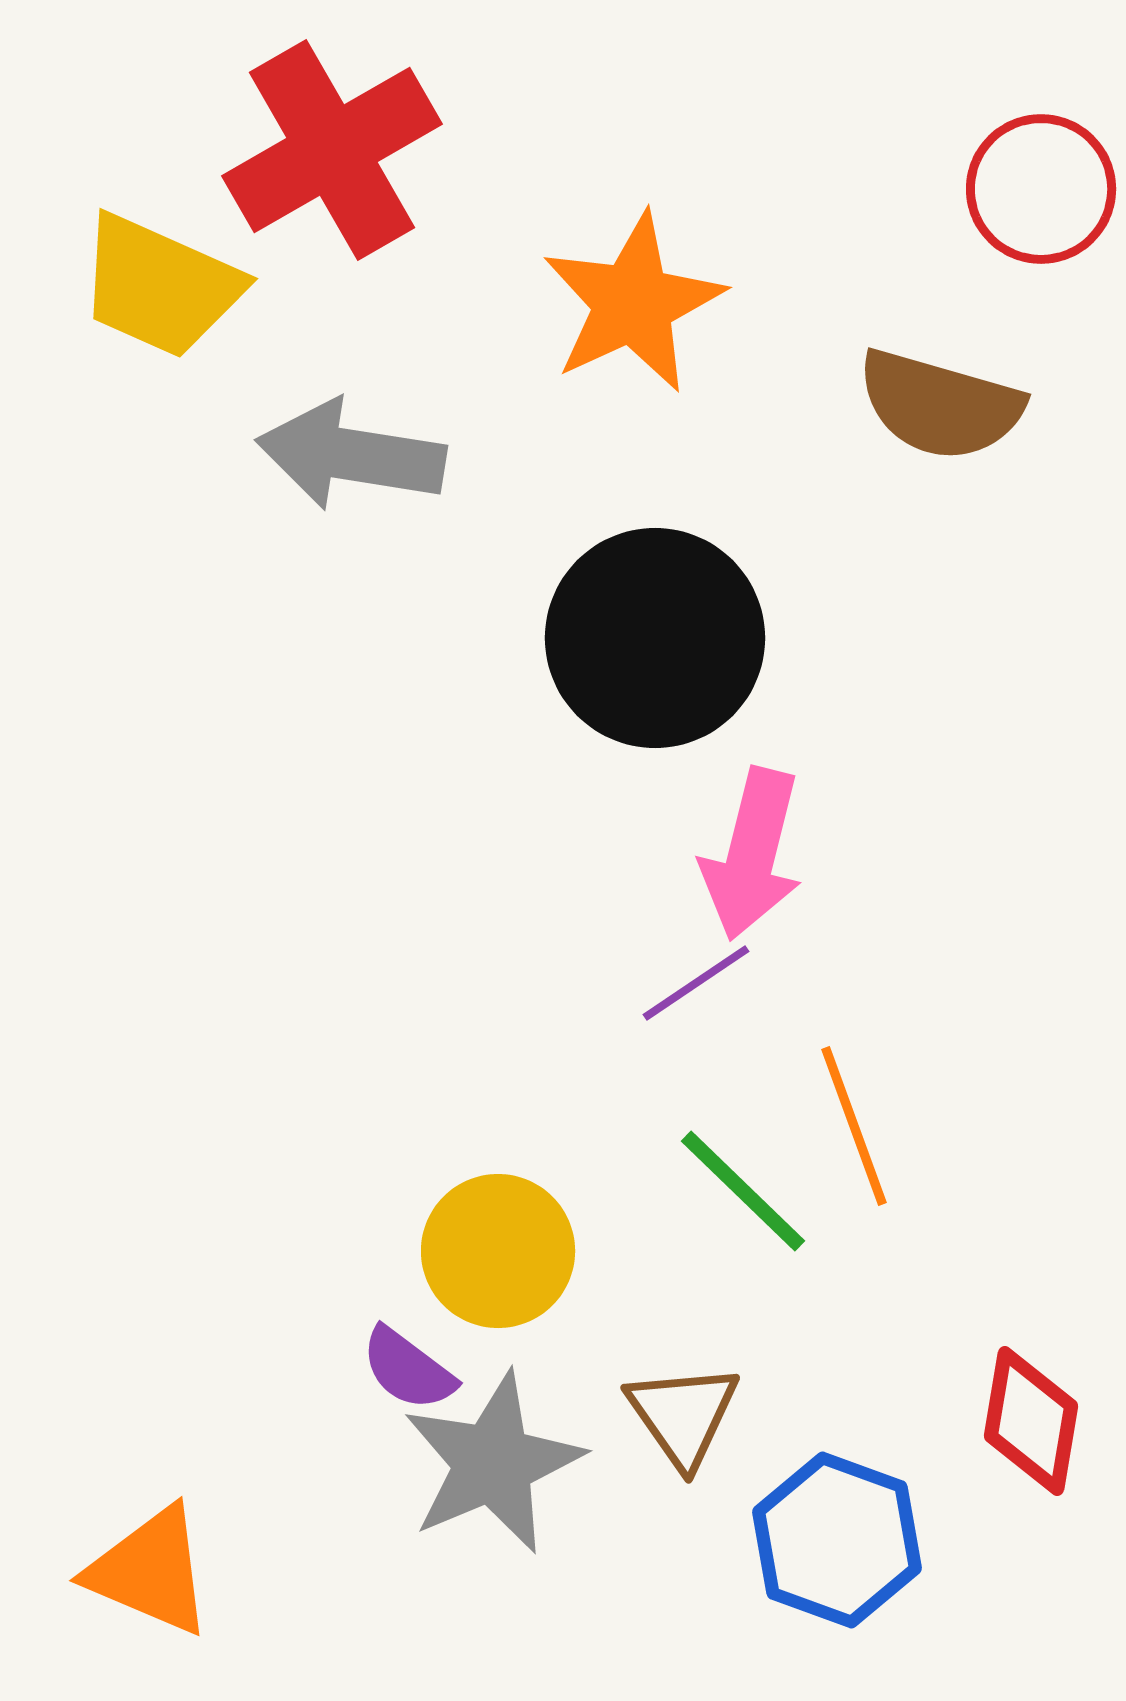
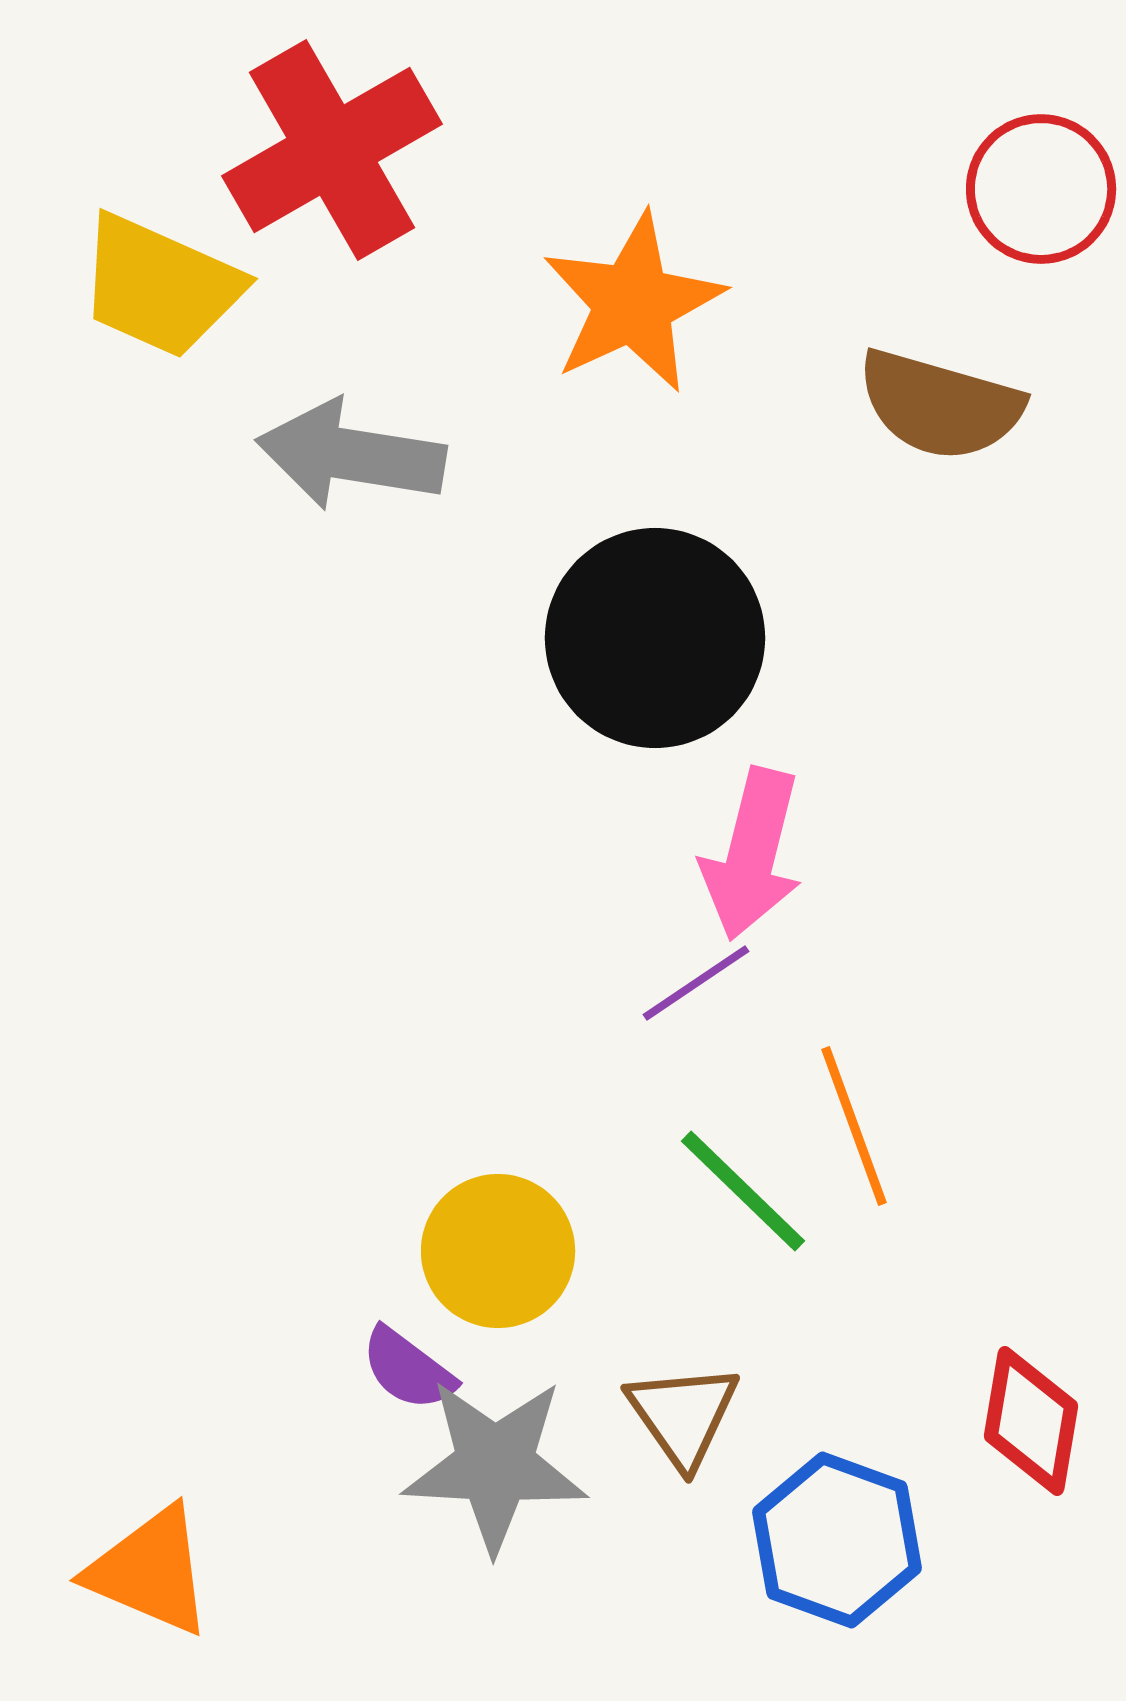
gray star: moved 2 px right, 2 px down; rotated 26 degrees clockwise
